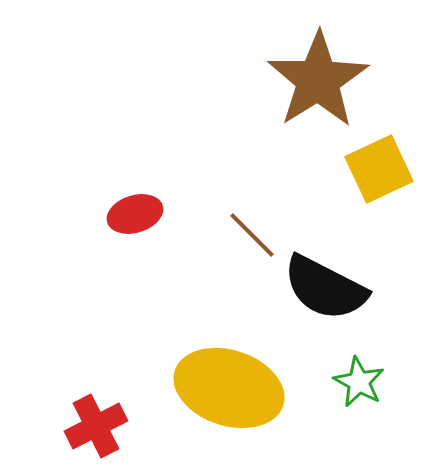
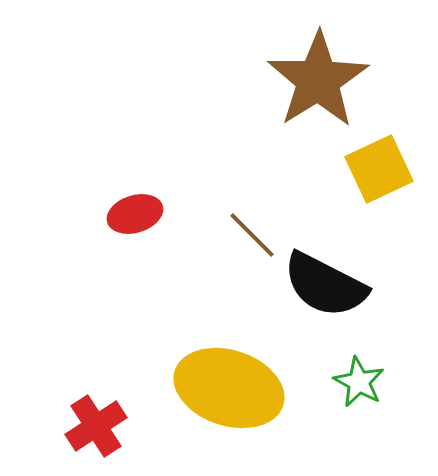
black semicircle: moved 3 px up
red cross: rotated 6 degrees counterclockwise
